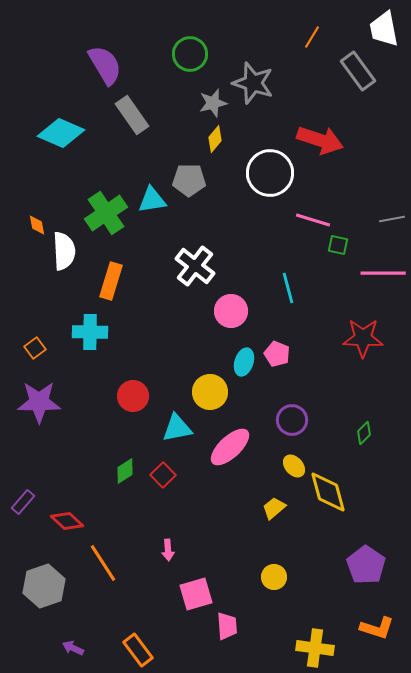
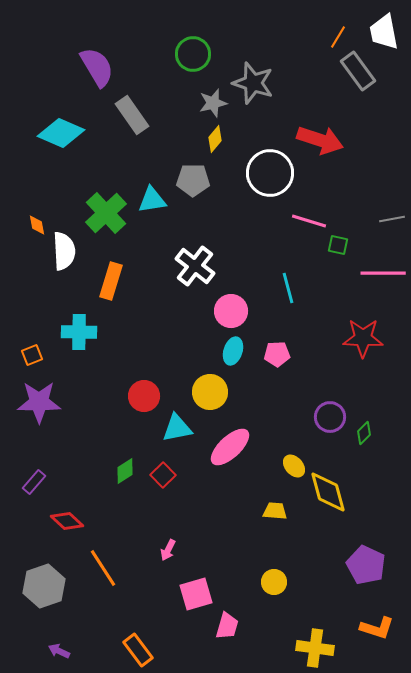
white trapezoid at (384, 29): moved 3 px down
orange line at (312, 37): moved 26 px right
green circle at (190, 54): moved 3 px right
purple semicircle at (105, 65): moved 8 px left, 2 px down
gray pentagon at (189, 180): moved 4 px right
green cross at (106, 213): rotated 9 degrees counterclockwise
pink line at (313, 220): moved 4 px left, 1 px down
cyan cross at (90, 332): moved 11 px left
orange square at (35, 348): moved 3 px left, 7 px down; rotated 15 degrees clockwise
pink pentagon at (277, 354): rotated 25 degrees counterclockwise
cyan ellipse at (244, 362): moved 11 px left, 11 px up
red circle at (133, 396): moved 11 px right
purple circle at (292, 420): moved 38 px right, 3 px up
purple rectangle at (23, 502): moved 11 px right, 20 px up
yellow trapezoid at (274, 508): moved 1 px right, 3 px down; rotated 45 degrees clockwise
pink arrow at (168, 550): rotated 30 degrees clockwise
orange line at (103, 563): moved 5 px down
purple pentagon at (366, 565): rotated 9 degrees counterclockwise
yellow circle at (274, 577): moved 5 px down
pink trapezoid at (227, 626): rotated 20 degrees clockwise
purple arrow at (73, 648): moved 14 px left, 3 px down
